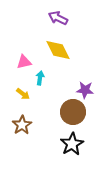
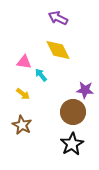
pink triangle: rotated 21 degrees clockwise
cyan arrow: moved 1 px right, 3 px up; rotated 48 degrees counterclockwise
brown star: rotated 12 degrees counterclockwise
